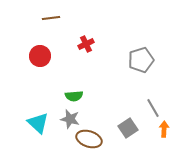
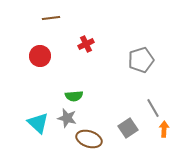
gray star: moved 3 px left, 1 px up
